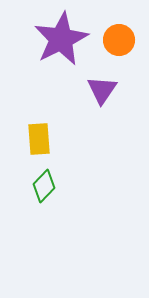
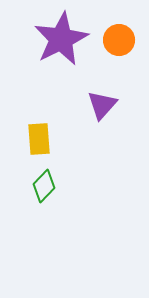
purple triangle: moved 15 px down; rotated 8 degrees clockwise
